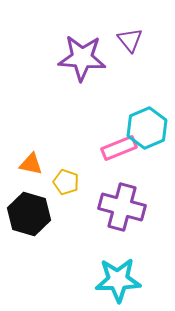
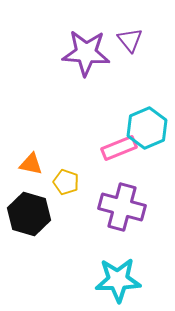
purple star: moved 4 px right, 5 px up
